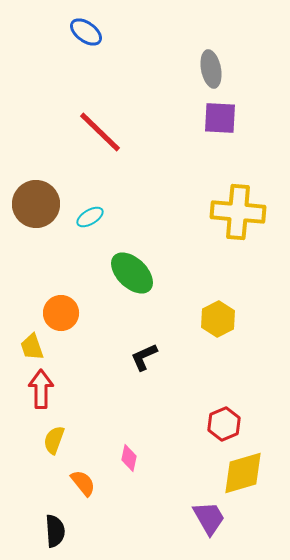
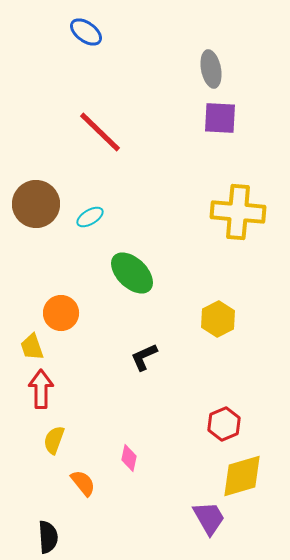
yellow diamond: moved 1 px left, 3 px down
black semicircle: moved 7 px left, 6 px down
